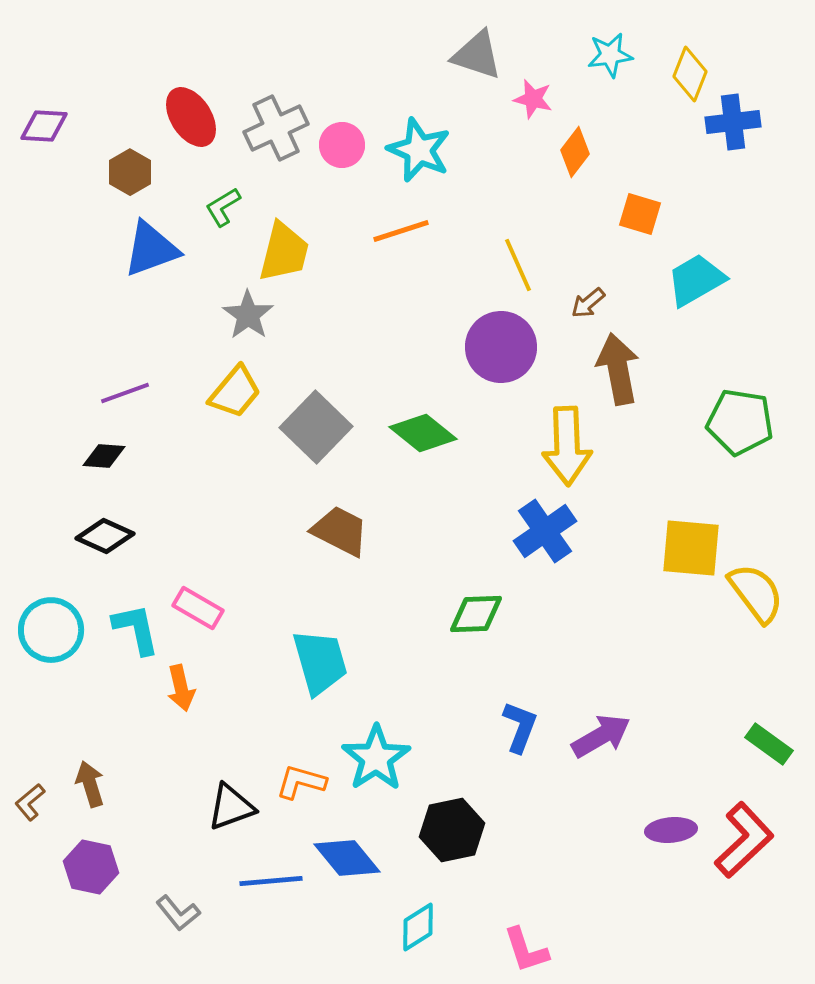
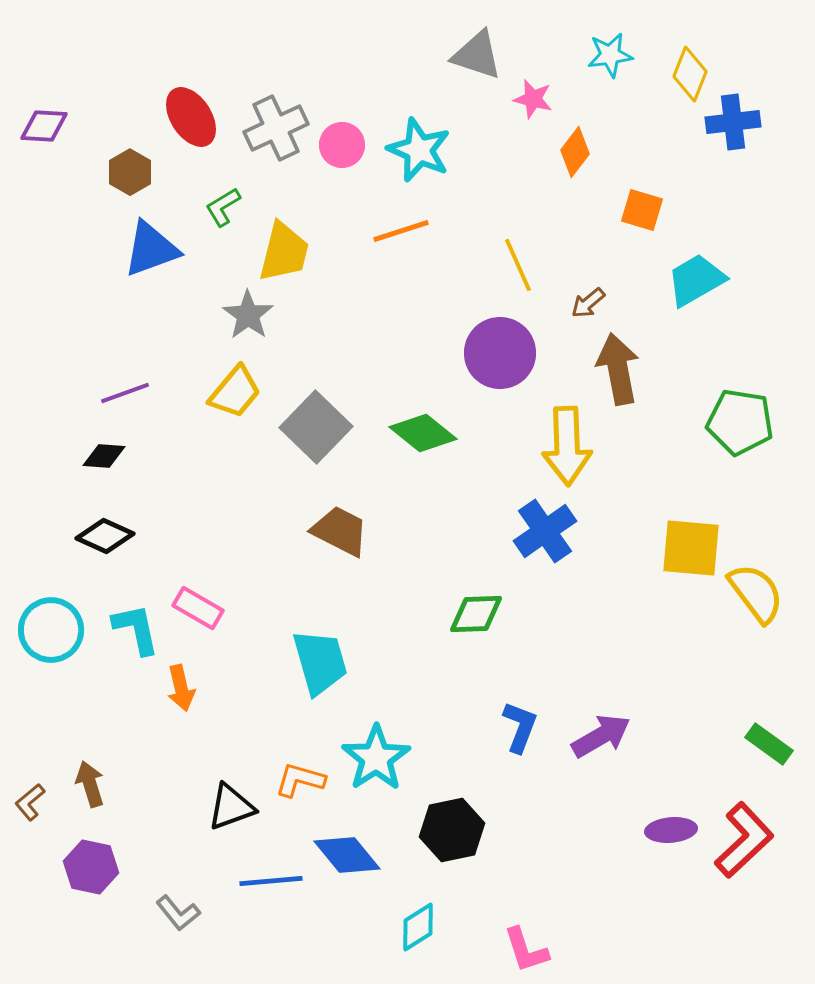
orange square at (640, 214): moved 2 px right, 4 px up
purple circle at (501, 347): moved 1 px left, 6 px down
orange L-shape at (301, 782): moved 1 px left, 2 px up
blue diamond at (347, 858): moved 3 px up
